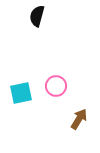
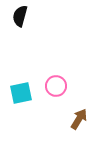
black semicircle: moved 17 px left
